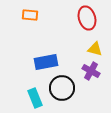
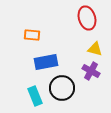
orange rectangle: moved 2 px right, 20 px down
cyan rectangle: moved 2 px up
